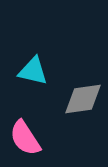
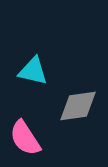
gray diamond: moved 5 px left, 7 px down
